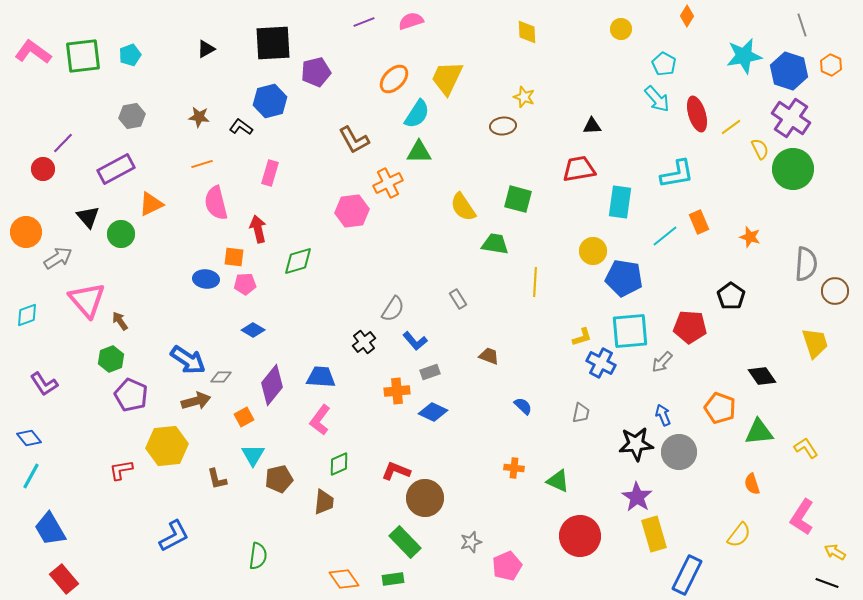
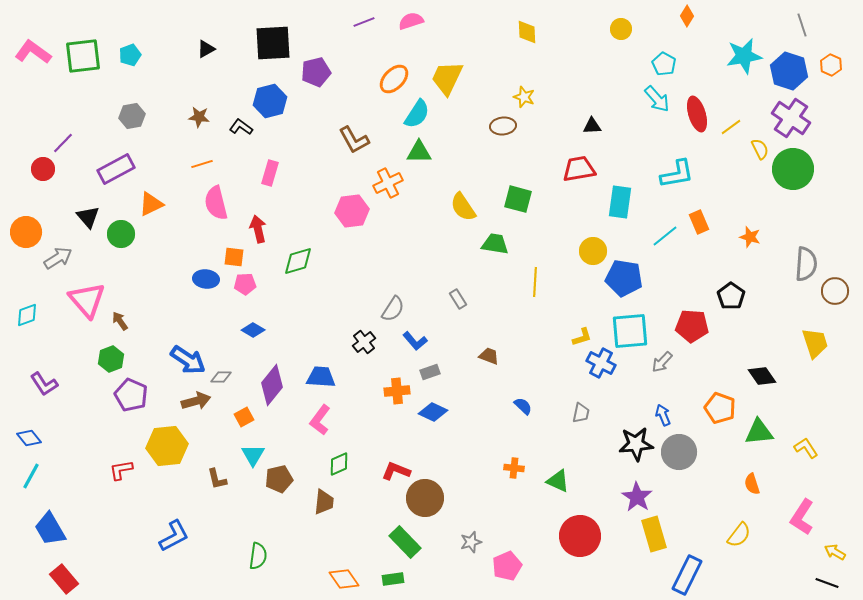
red pentagon at (690, 327): moved 2 px right, 1 px up
